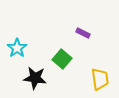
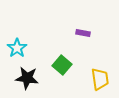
purple rectangle: rotated 16 degrees counterclockwise
green square: moved 6 px down
black star: moved 8 px left
